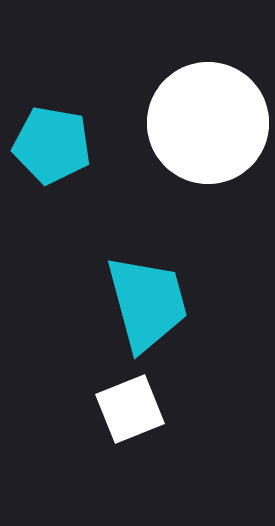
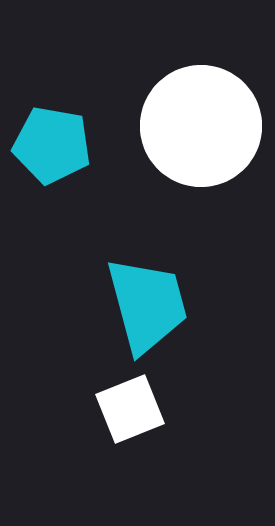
white circle: moved 7 px left, 3 px down
cyan trapezoid: moved 2 px down
